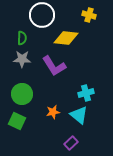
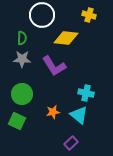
cyan cross: rotated 28 degrees clockwise
